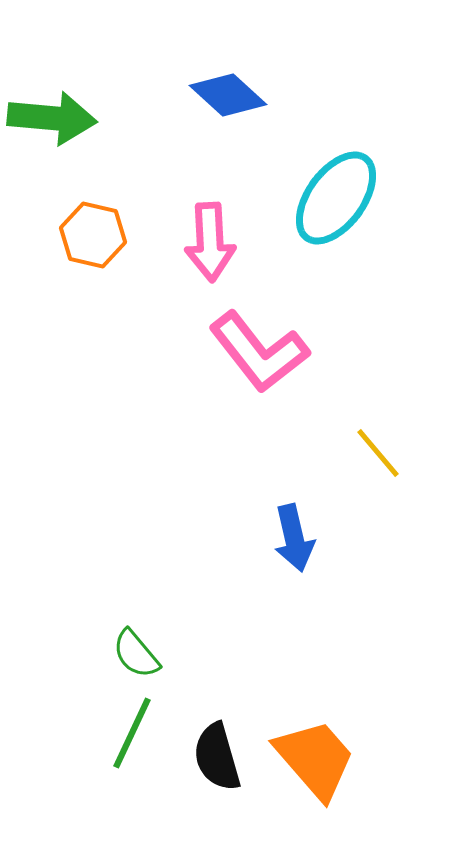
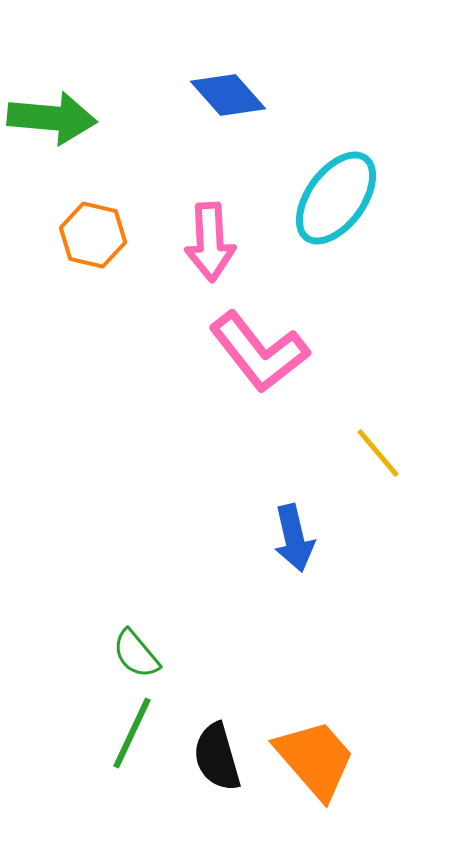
blue diamond: rotated 6 degrees clockwise
